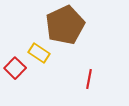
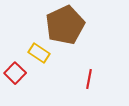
red square: moved 5 px down
